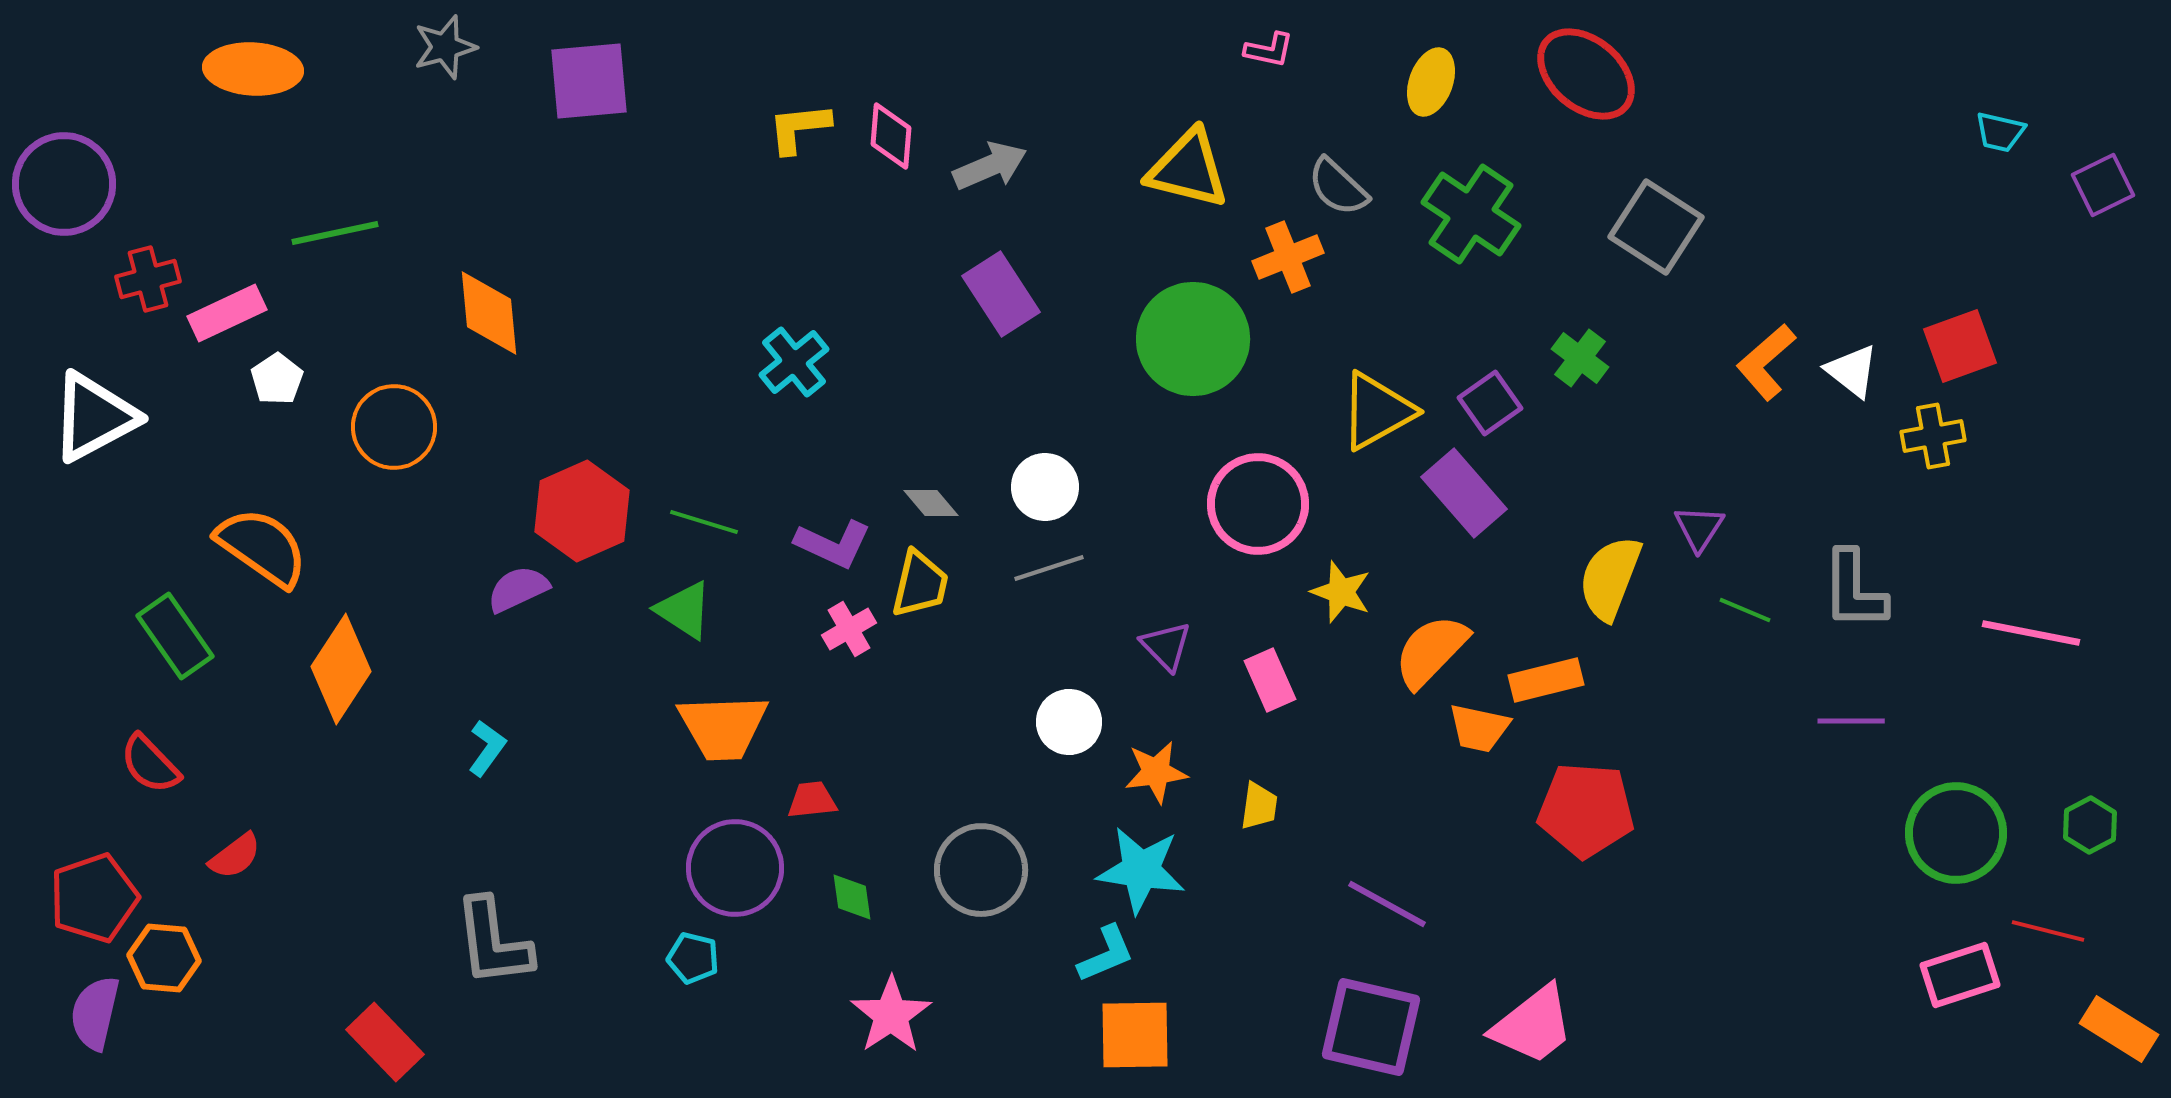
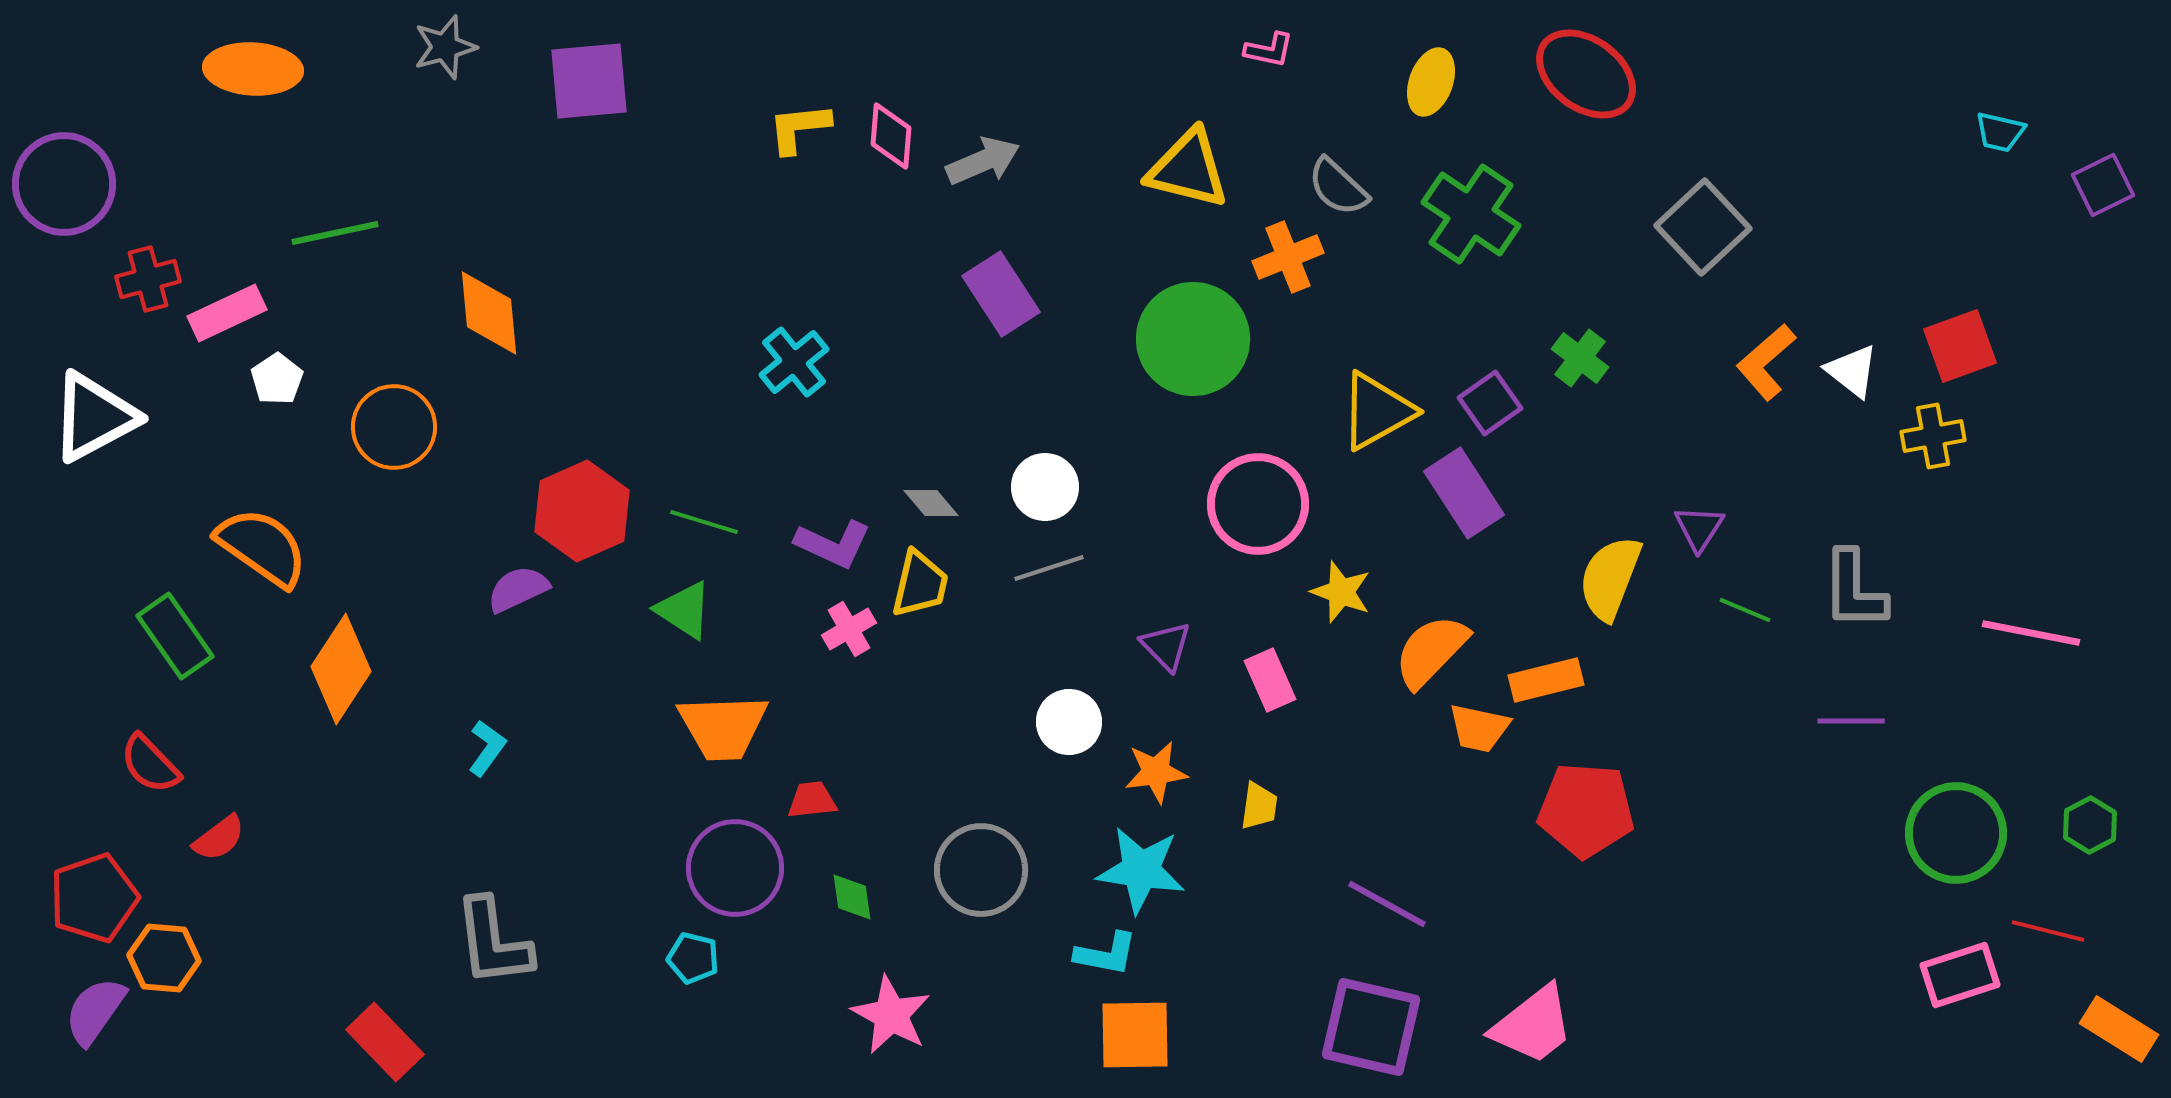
red ellipse at (1586, 74): rotated 4 degrees counterclockwise
gray arrow at (990, 166): moved 7 px left, 5 px up
gray square at (1656, 227): moved 47 px right; rotated 14 degrees clockwise
purple rectangle at (1464, 493): rotated 8 degrees clockwise
red semicircle at (235, 856): moved 16 px left, 18 px up
cyan L-shape at (1106, 954): rotated 34 degrees clockwise
purple semicircle at (95, 1013): moved 2 px up; rotated 22 degrees clockwise
pink star at (891, 1015): rotated 10 degrees counterclockwise
